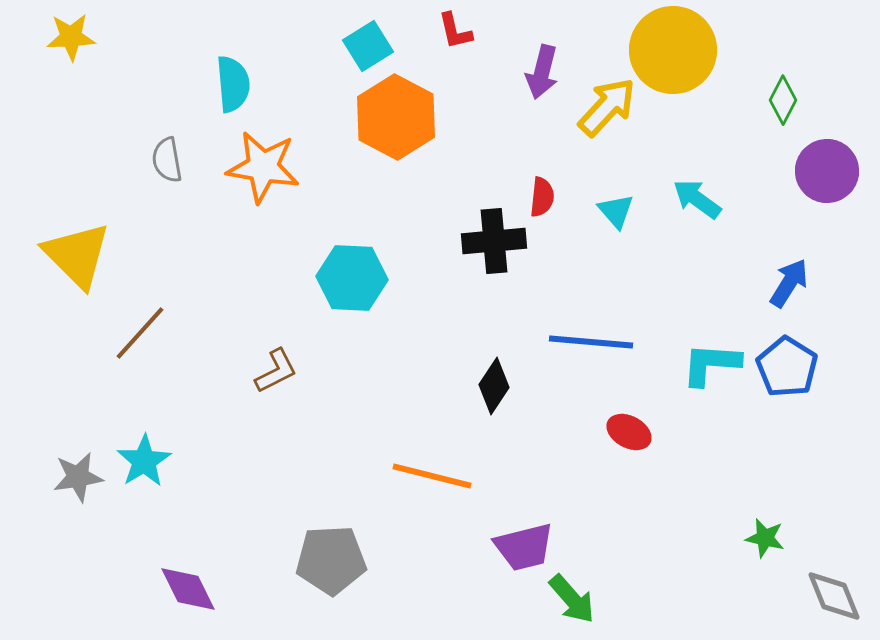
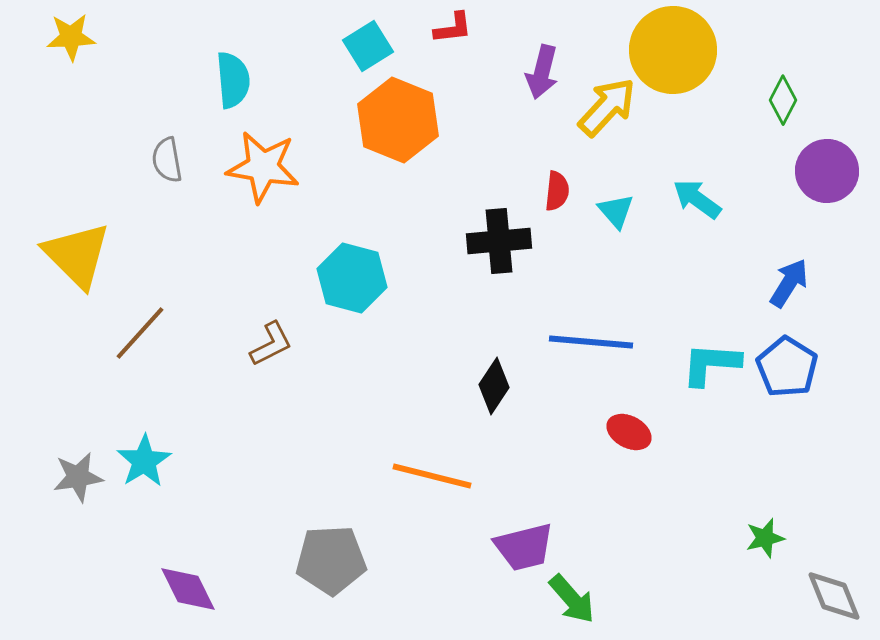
red L-shape: moved 2 px left, 3 px up; rotated 84 degrees counterclockwise
cyan semicircle: moved 4 px up
orange hexagon: moved 2 px right, 3 px down; rotated 6 degrees counterclockwise
red semicircle: moved 15 px right, 6 px up
black cross: moved 5 px right
cyan hexagon: rotated 12 degrees clockwise
brown L-shape: moved 5 px left, 27 px up
green star: rotated 27 degrees counterclockwise
